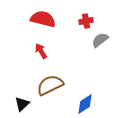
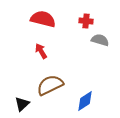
red cross: rotated 16 degrees clockwise
gray semicircle: rotated 54 degrees clockwise
blue diamond: moved 3 px up
